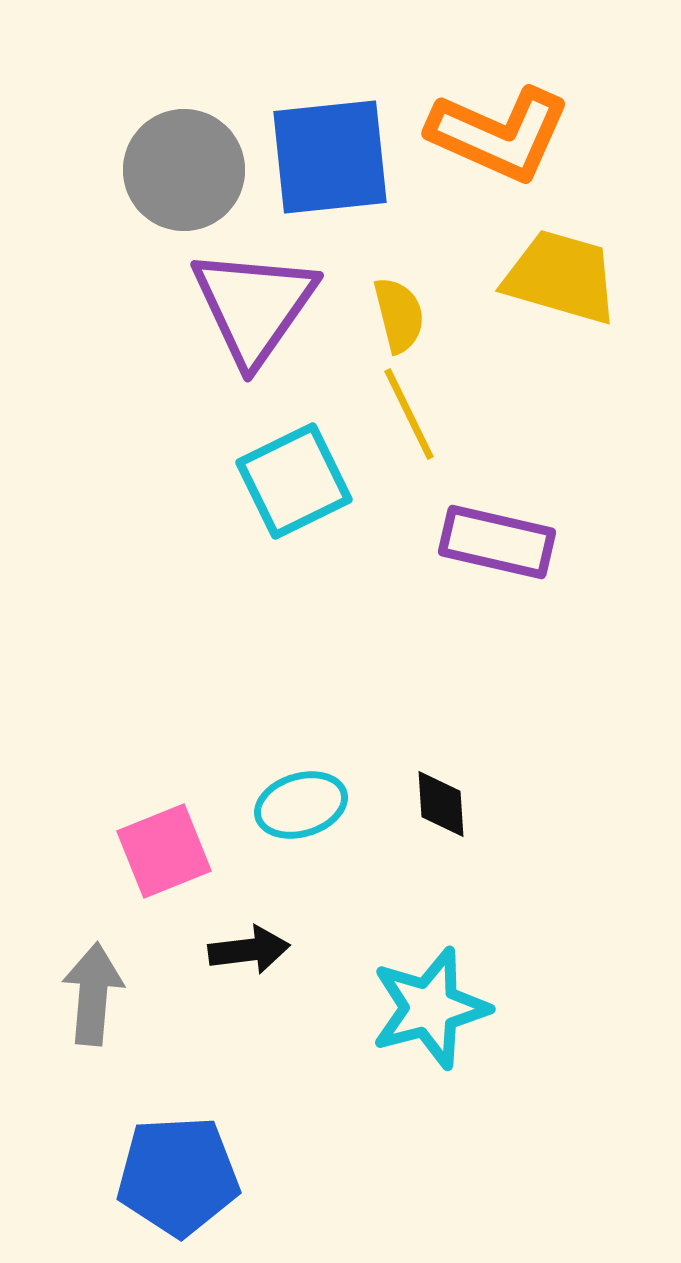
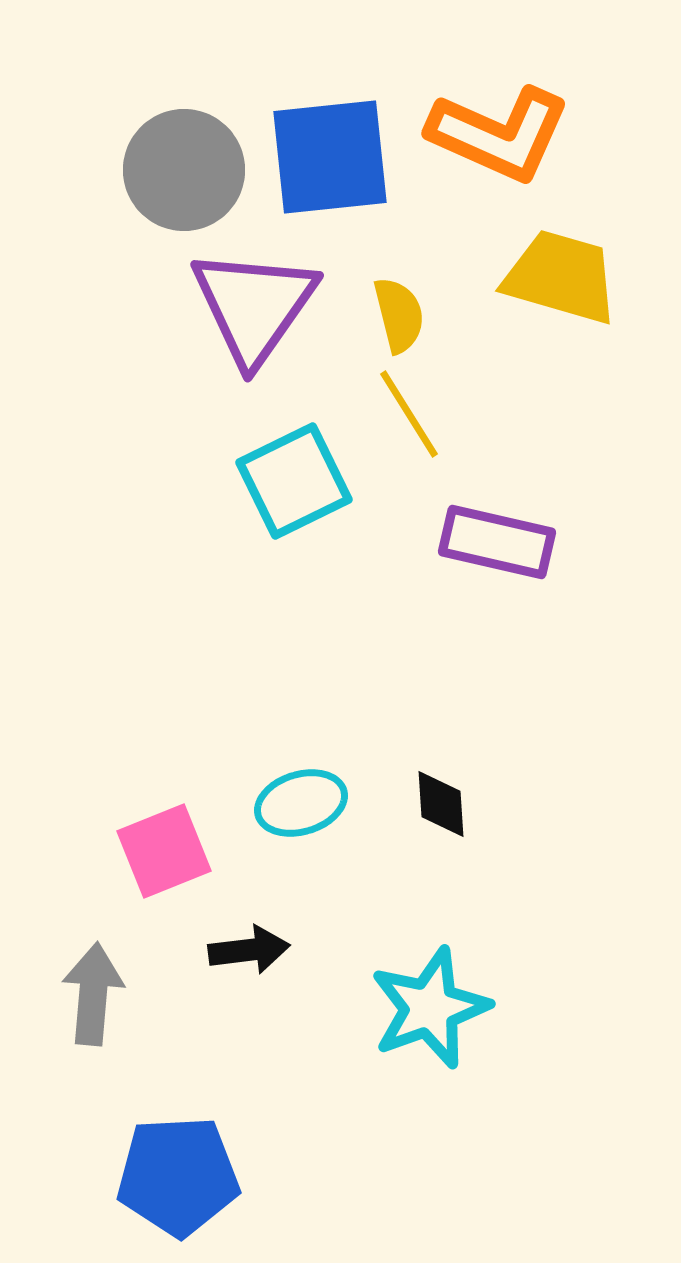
yellow line: rotated 6 degrees counterclockwise
cyan ellipse: moved 2 px up
cyan star: rotated 5 degrees counterclockwise
